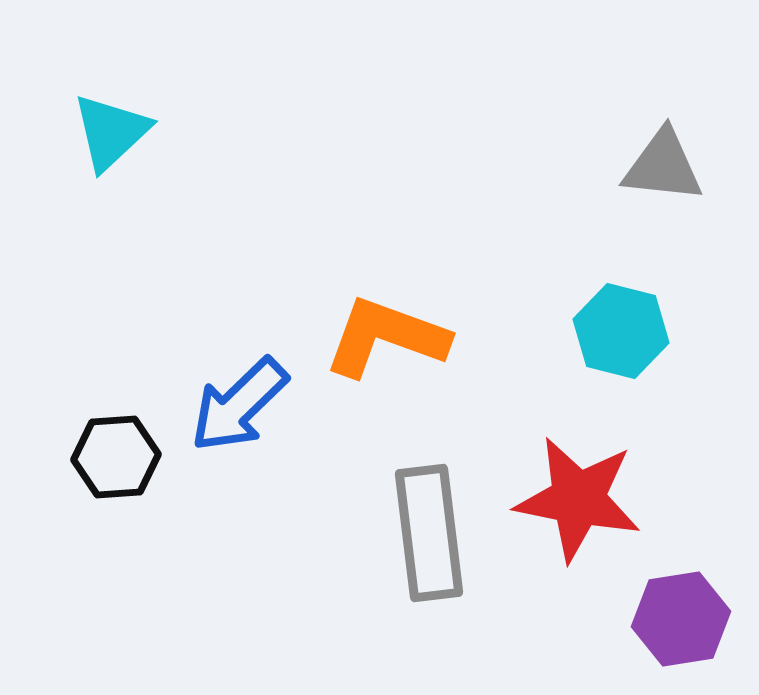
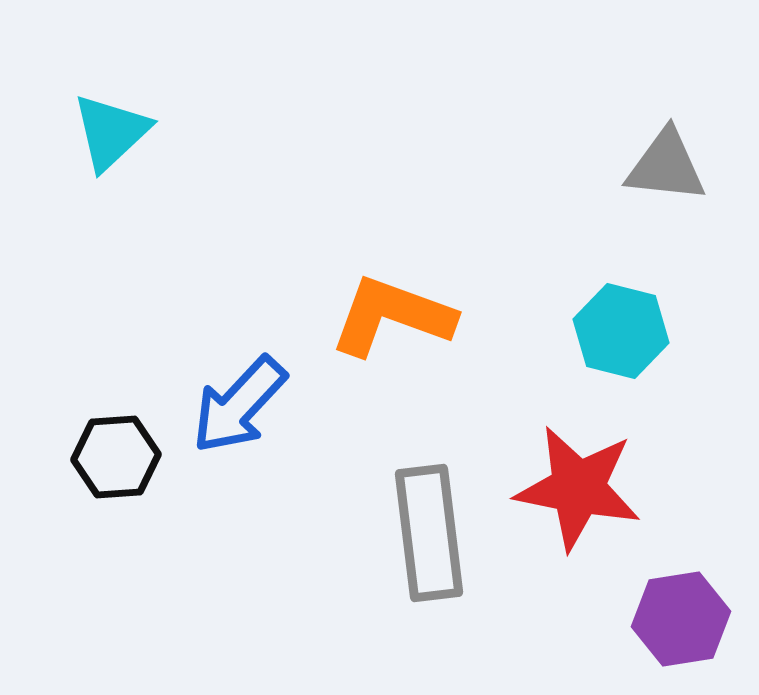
gray triangle: moved 3 px right
orange L-shape: moved 6 px right, 21 px up
blue arrow: rotated 3 degrees counterclockwise
red star: moved 11 px up
